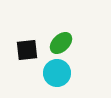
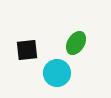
green ellipse: moved 15 px right; rotated 15 degrees counterclockwise
